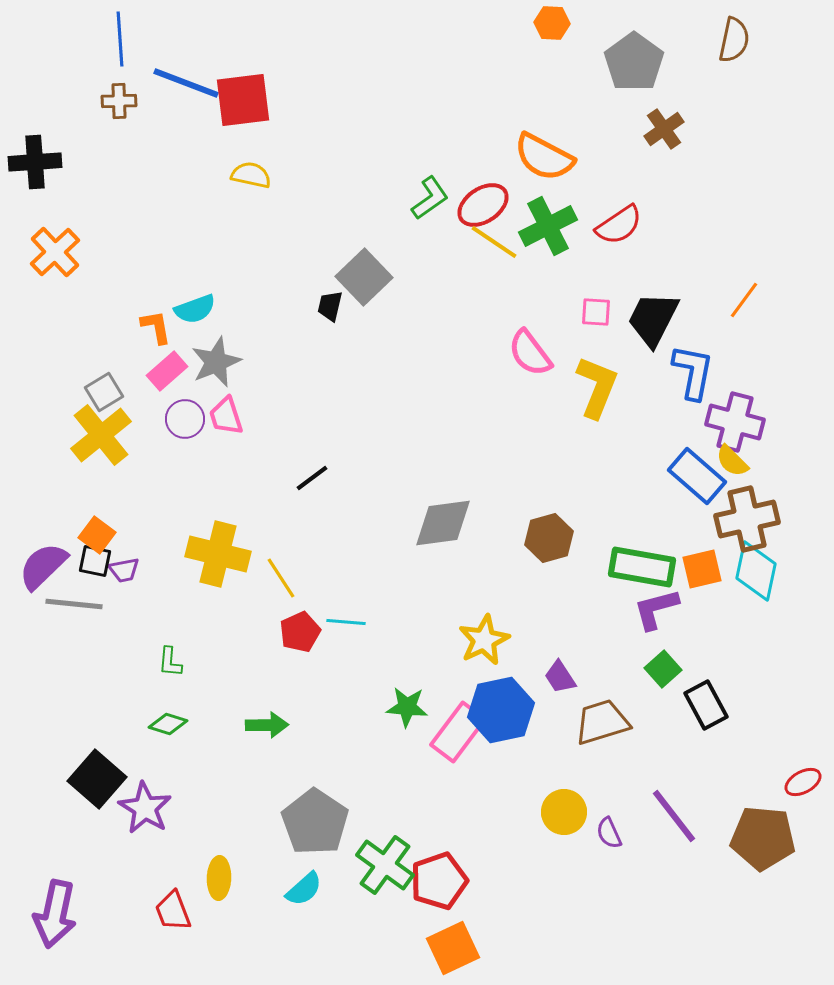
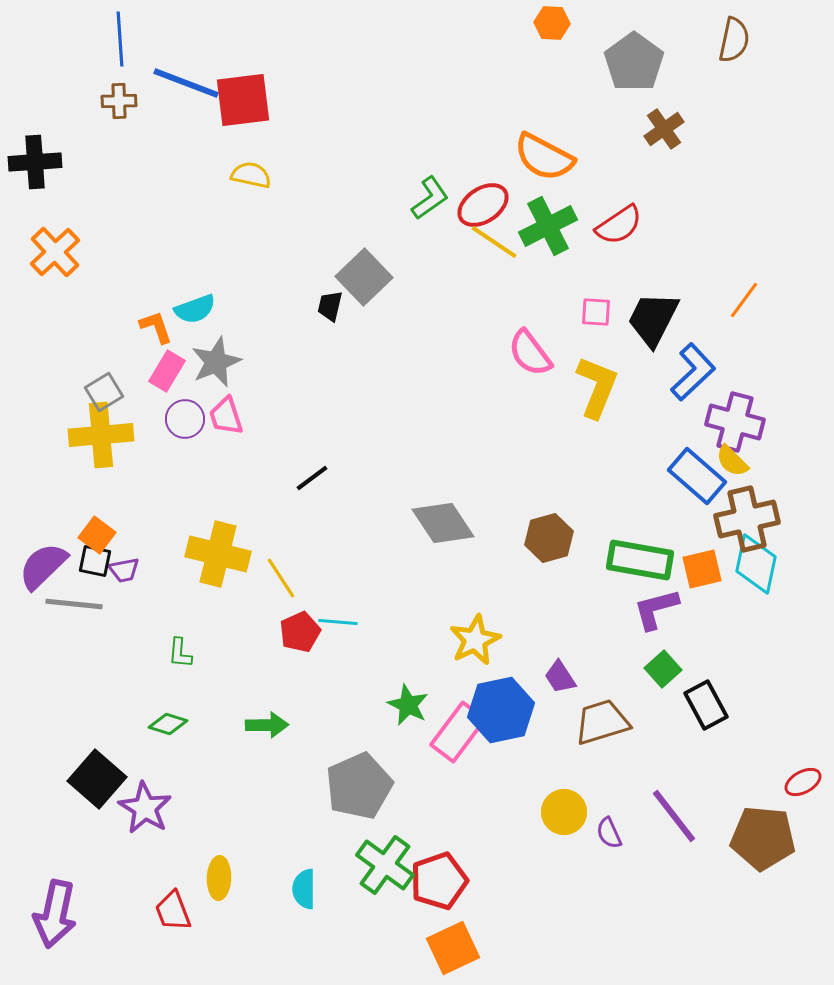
orange L-shape at (156, 327): rotated 9 degrees counterclockwise
pink rectangle at (167, 371): rotated 18 degrees counterclockwise
blue L-shape at (693, 372): rotated 36 degrees clockwise
yellow cross at (101, 435): rotated 34 degrees clockwise
gray diamond at (443, 523): rotated 64 degrees clockwise
green rectangle at (642, 567): moved 2 px left, 7 px up
cyan diamond at (756, 571): moved 7 px up
cyan line at (346, 622): moved 8 px left
yellow star at (484, 640): moved 9 px left
green L-shape at (170, 662): moved 10 px right, 9 px up
green star at (407, 707): moved 1 px right, 2 px up; rotated 21 degrees clockwise
gray pentagon at (315, 822): moved 44 px right, 36 px up; rotated 14 degrees clockwise
cyan semicircle at (304, 889): rotated 132 degrees clockwise
